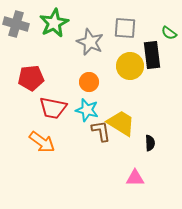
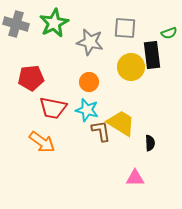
green semicircle: rotated 56 degrees counterclockwise
gray star: rotated 12 degrees counterclockwise
yellow circle: moved 1 px right, 1 px down
